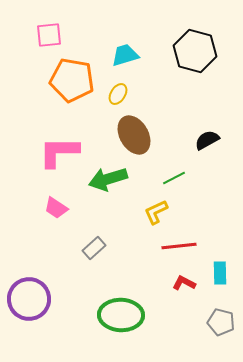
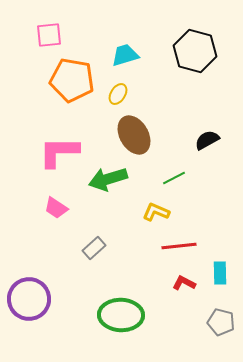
yellow L-shape: rotated 48 degrees clockwise
